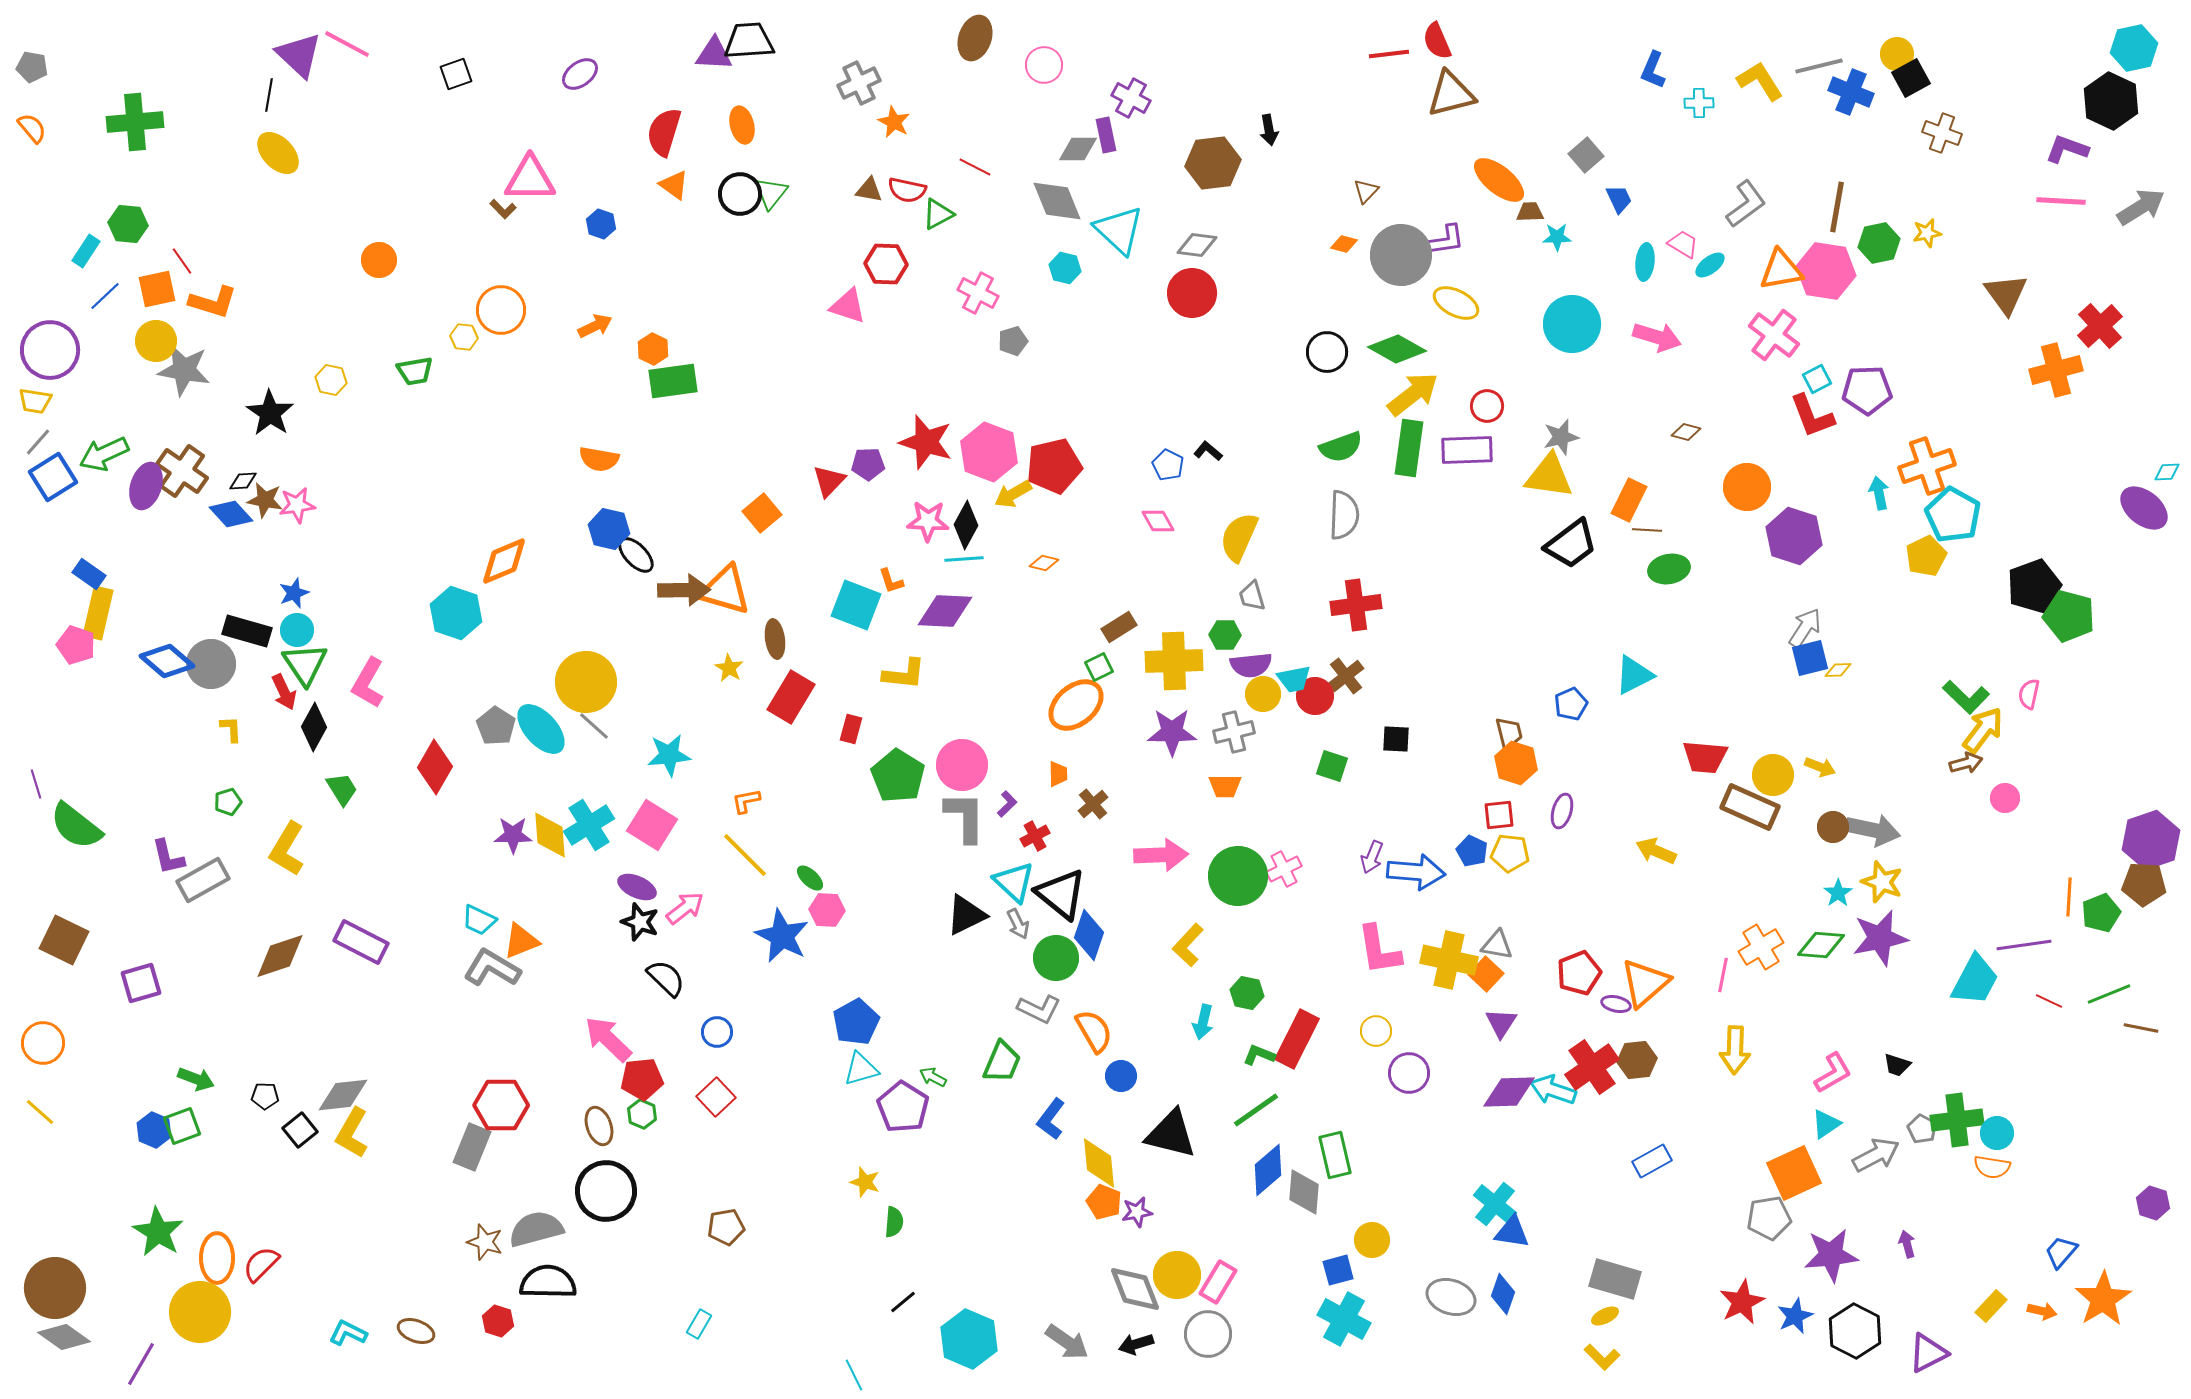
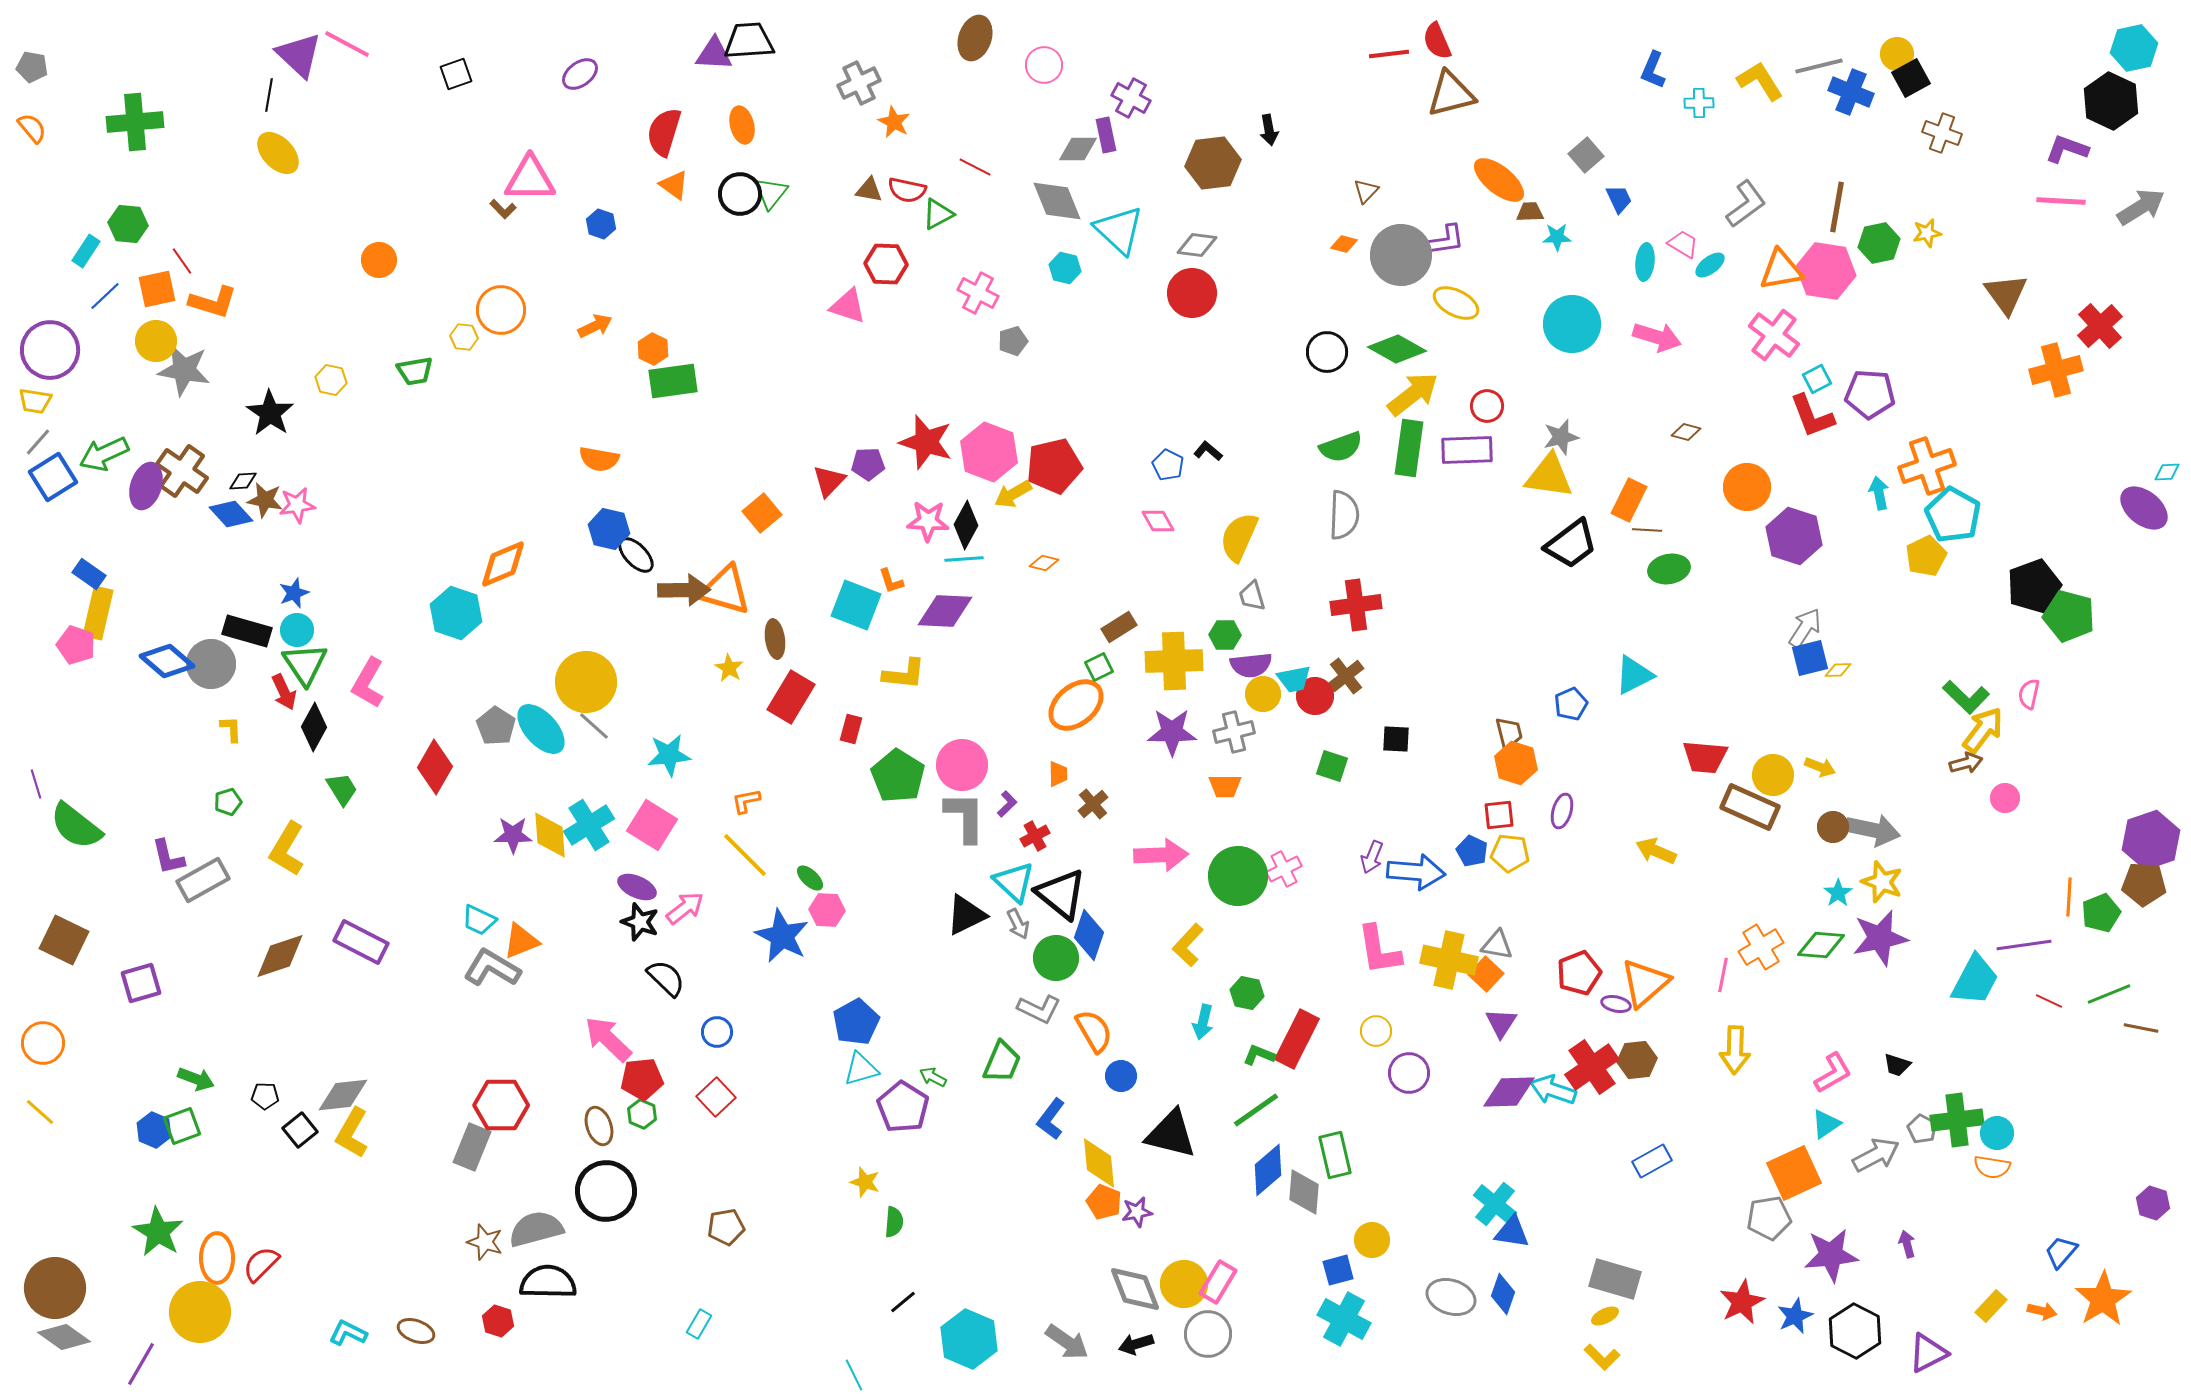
purple pentagon at (1867, 390): moved 3 px right, 4 px down; rotated 6 degrees clockwise
orange diamond at (504, 561): moved 1 px left, 3 px down
yellow circle at (1177, 1275): moved 7 px right, 9 px down
